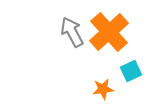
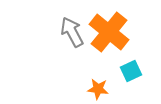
orange cross: rotated 9 degrees counterclockwise
orange star: moved 5 px left; rotated 15 degrees clockwise
